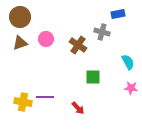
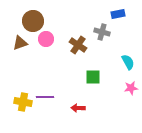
brown circle: moved 13 px right, 4 px down
pink star: rotated 16 degrees counterclockwise
red arrow: rotated 136 degrees clockwise
